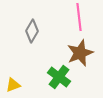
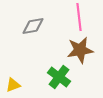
gray diamond: moved 1 px right, 5 px up; rotated 50 degrees clockwise
brown star: moved 3 px up; rotated 12 degrees clockwise
